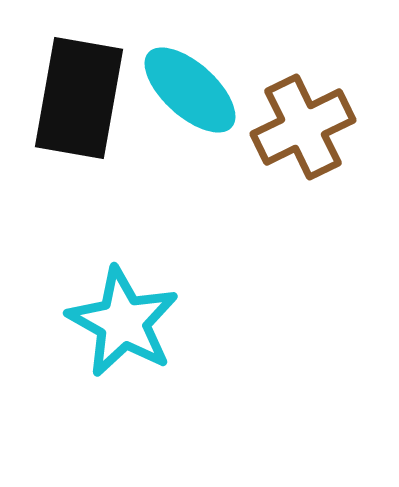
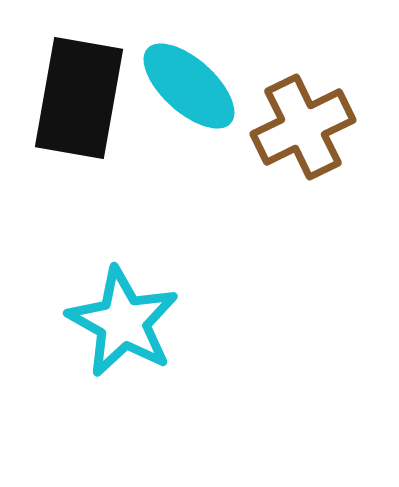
cyan ellipse: moved 1 px left, 4 px up
